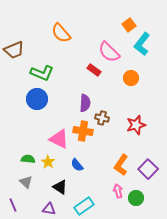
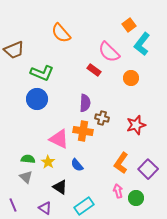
orange L-shape: moved 2 px up
gray triangle: moved 5 px up
purple triangle: moved 4 px left, 1 px up; rotated 24 degrees clockwise
